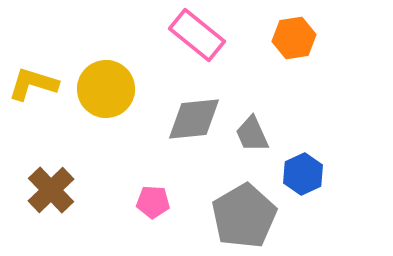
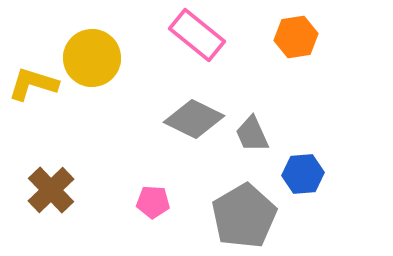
orange hexagon: moved 2 px right, 1 px up
yellow circle: moved 14 px left, 31 px up
gray diamond: rotated 32 degrees clockwise
blue hexagon: rotated 21 degrees clockwise
